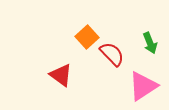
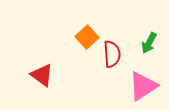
green arrow: moved 1 px left; rotated 50 degrees clockwise
red semicircle: rotated 40 degrees clockwise
red triangle: moved 19 px left
